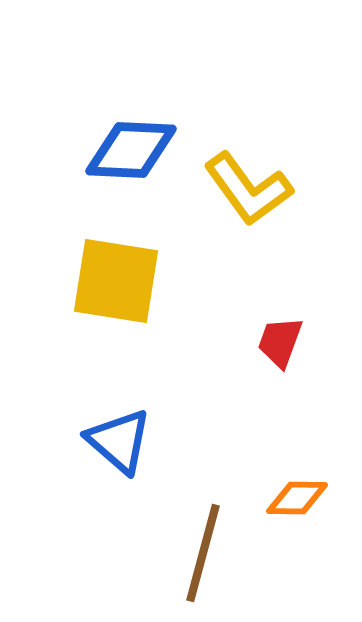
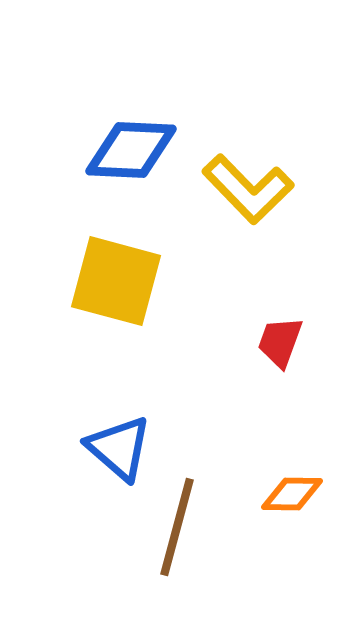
yellow L-shape: rotated 8 degrees counterclockwise
yellow square: rotated 6 degrees clockwise
blue triangle: moved 7 px down
orange diamond: moved 5 px left, 4 px up
brown line: moved 26 px left, 26 px up
